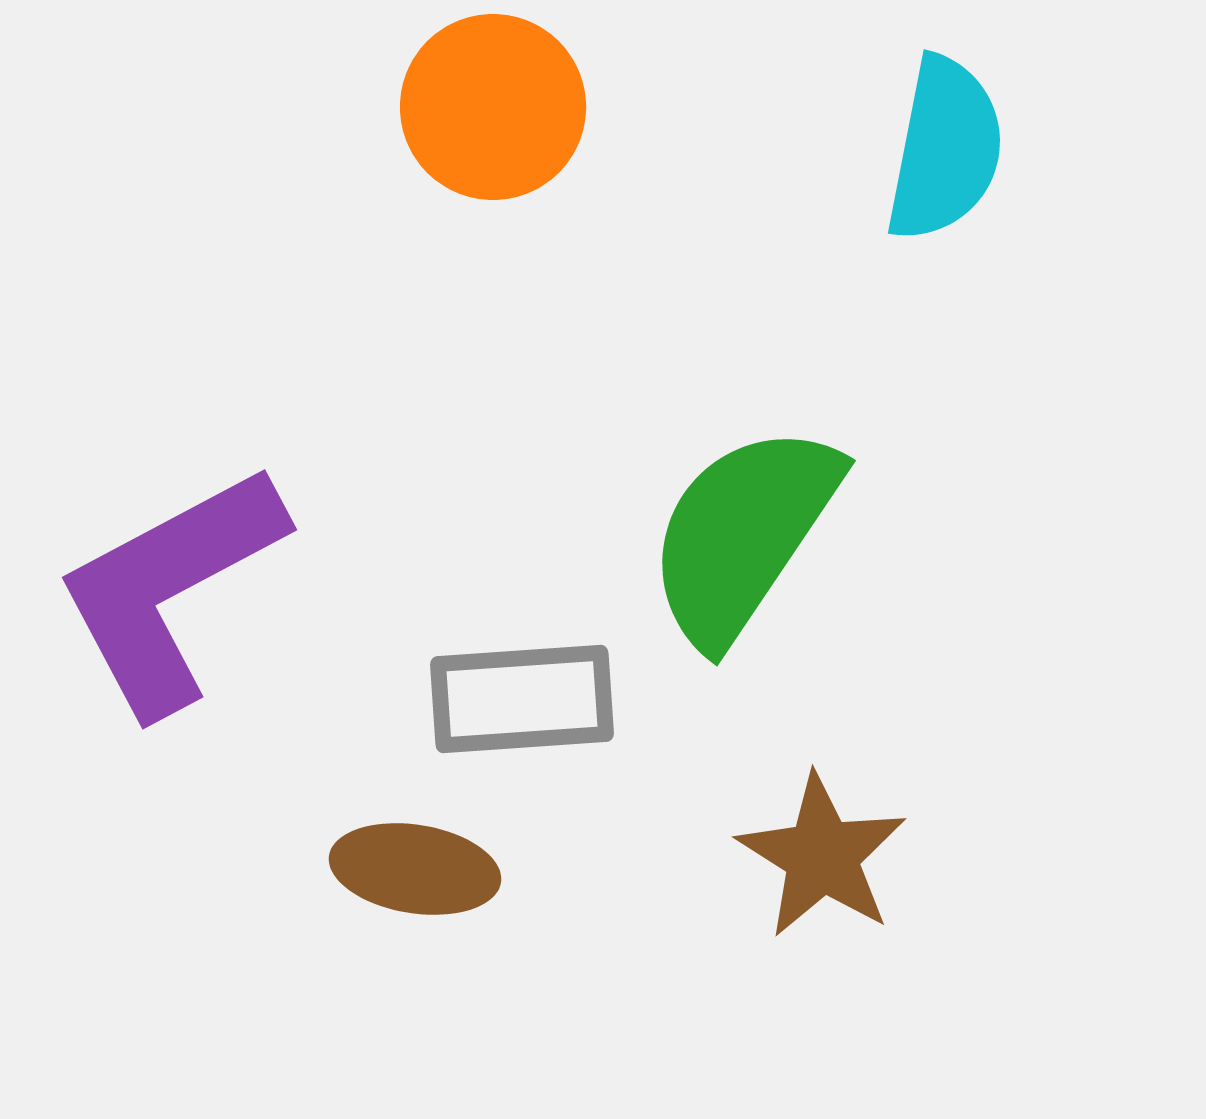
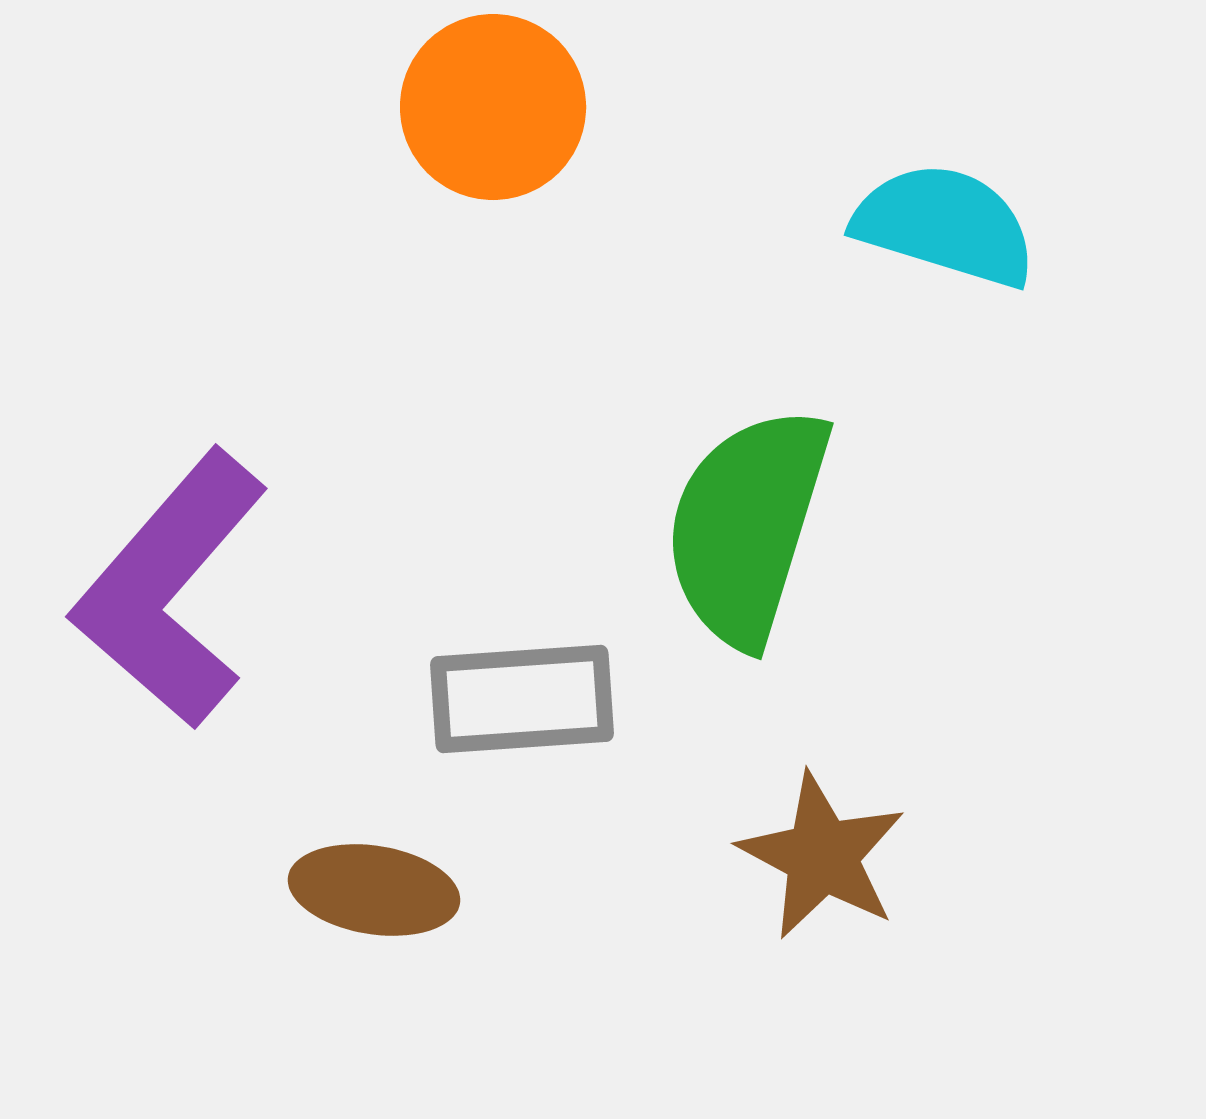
cyan semicircle: moved 76 px down; rotated 84 degrees counterclockwise
green semicircle: moved 4 px right, 8 px up; rotated 17 degrees counterclockwise
purple L-shape: rotated 21 degrees counterclockwise
brown star: rotated 4 degrees counterclockwise
brown ellipse: moved 41 px left, 21 px down
